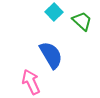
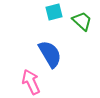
cyan square: rotated 30 degrees clockwise
blue semicircle: moved 1 px left, 1 px up
